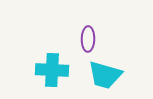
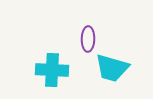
cyan trapezoid: moved 7 px right, 7 px up
